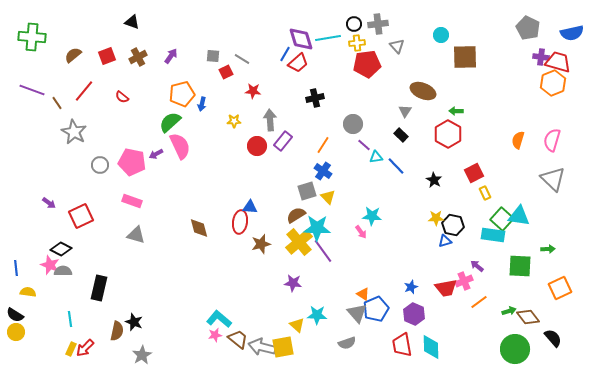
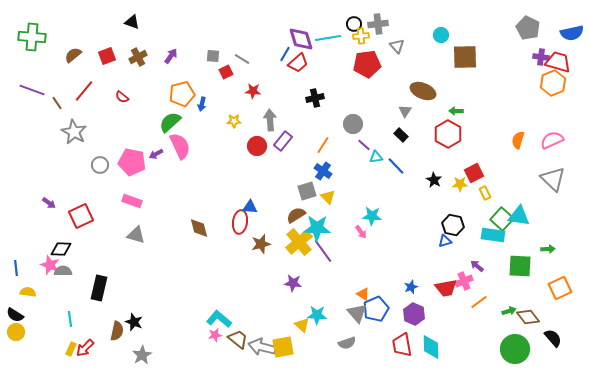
yellow cross at (357, 43): moved 4 px right, 7 px up
pink semicircle at (552, 140): rotated 50 degrees clockwise
yellow star at (436, 218): moved 24 px right, 34 px up
black diamond at (61, 249): rotated 25 degrees counterclockwise
yellow triangle at (297, 325): moved 5 px right
